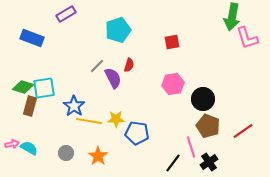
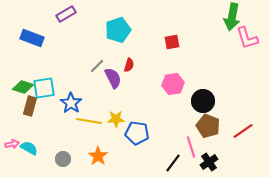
black circle: moved 2 px down
blue star: moved 3 px left, 3 px up
gray circle: moved 3 px left, 6 px down
